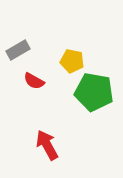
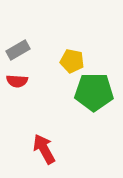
red semicircle: moved 17 px left; rotated 25 degrees counterclockwise
green pentagon: rotated 9 degrees counterclockwise
red arrow: moved 3 px left, 4 px down
